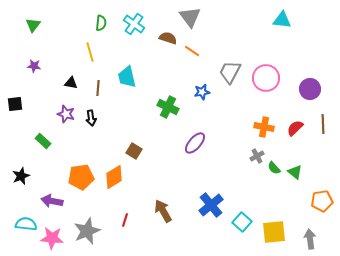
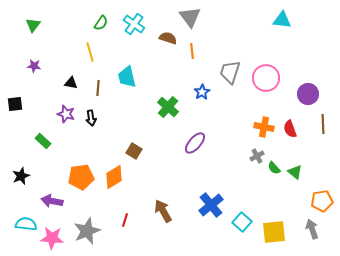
green semicircle at (101, 23): rotated 28 degrees clockwise
orange line at (192, 51): rotated 49 degrees clockwise
gray trapezoid at (230, 72): rotated 10 degrees counterclockwise
purple circle at (310, 89): moved 2 px left, 5 px down
blue star at (202, 92): rotated 21 degrees counterclockwise
green cross at (168, 107): rotated 15 degrees clockwise
red semicircle at (295, 128): moved 5 px left, 1 px down; rotated 66 degrees counterclockwise
gray arrow at (310, 239): moved 2 px right, 10 px up; rotated 12 degrees counterclockwise
